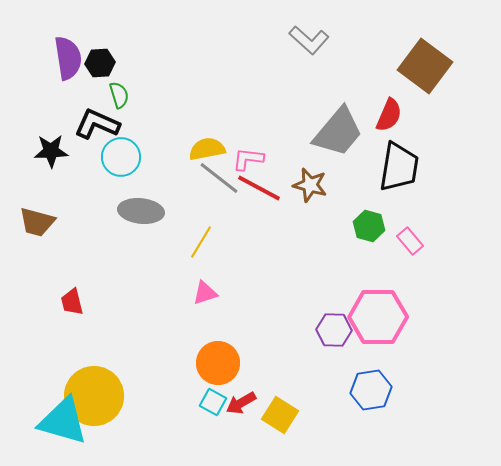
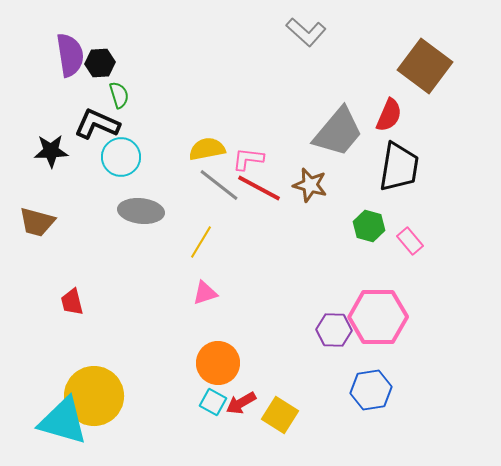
gray L-shape: moved 3 px left, 8 px up
purple semicircle: moved 2 px right, 3 px up
gray line: moved 7 px down
